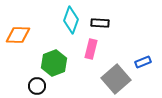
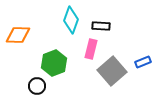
black rectangle: moved 1 px right, 3 px down
gray square: moved 4 px left, 8 px up
